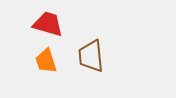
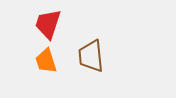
red trapezoid: rotated 88 degrees counterclockwise
